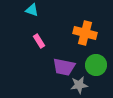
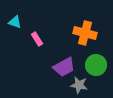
cyan triangle: moved 17 px left, 12 px down
pink rectangle: moved 2 px left, 2 px up
purple trapezoid: rotated 40 degrees counterclockwise
gray star: rotated 18 degrees clockwise
